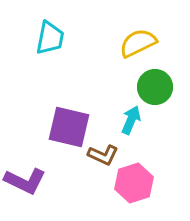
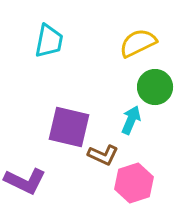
cyan trapezoid: moved 1 px left, 3 px down
